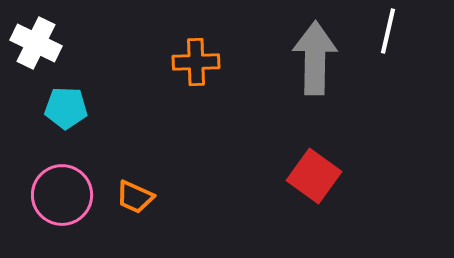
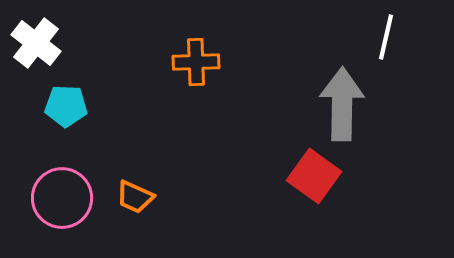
white line: moved 2 px left, 6 px down
white cross: rotated 12 degrees clockwise
gray arrow: moved 27 px right, 46 px down
cyan pentagon: moved 2 px up
pink circle: moved 3 px down
